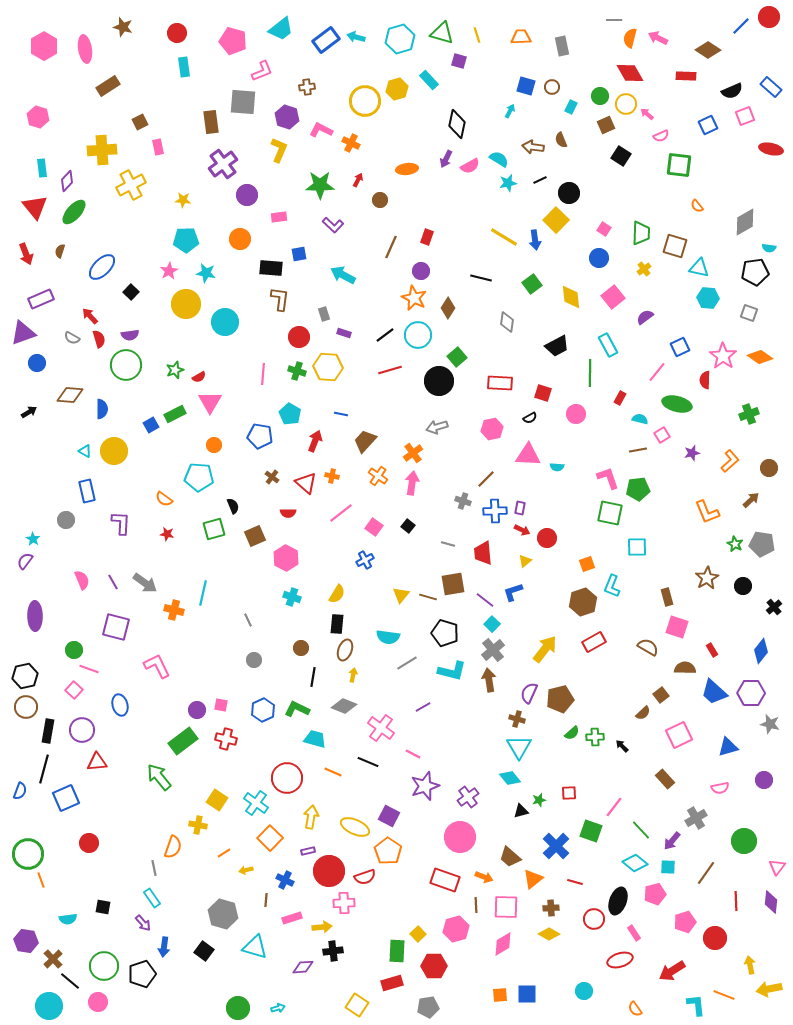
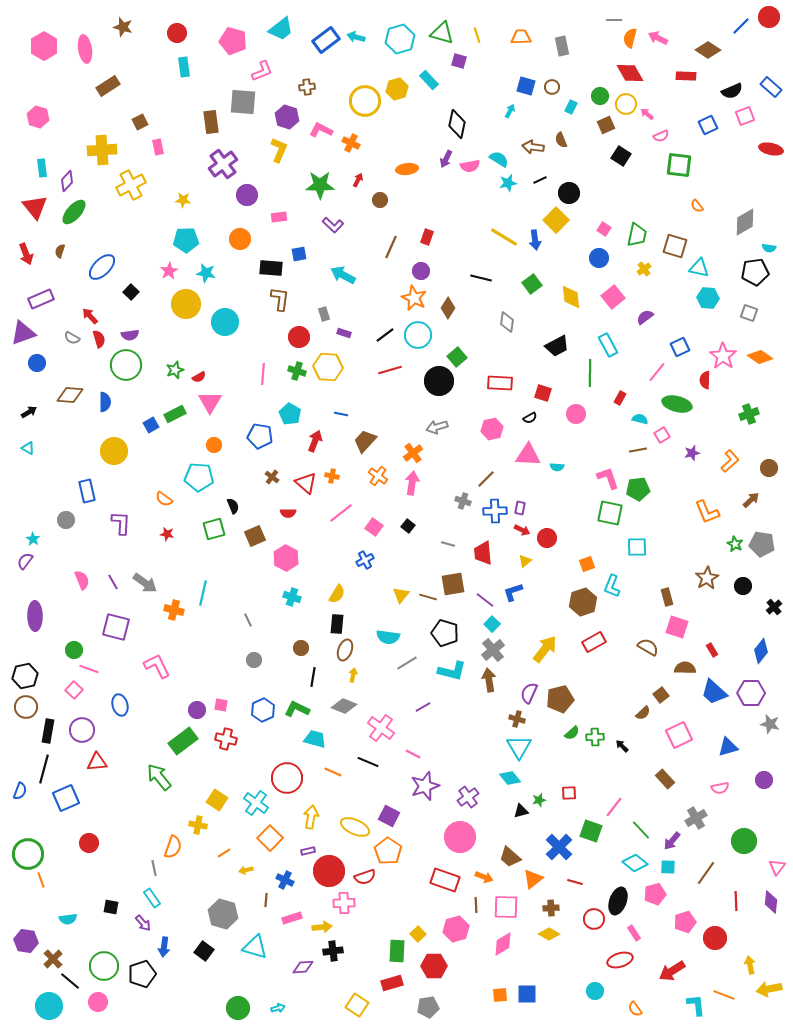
pink semicircle at (470, 166): rotated 18 degrees clockwise
green trapezoid at (641, 233): moved 4 px left, 2 px down; rotated 10 degrees clockwise
blue semicircle at (102, 409): moved 3 px right, 7 px up
cyan triangle at (85, 451): moved 57 px left, 3 px up
blue cross at (556, 846): moved 3 px right, 1 px down
black square at (103, 907): moved 8 px right
cyan circle at (584, 991): moved 11 px right
